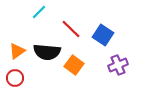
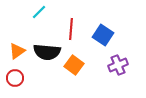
red line: rotated 50 degrees clockwise
